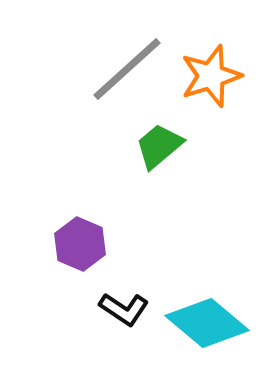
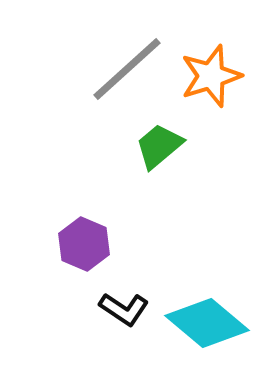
purple hexagon: moved 4 px right
